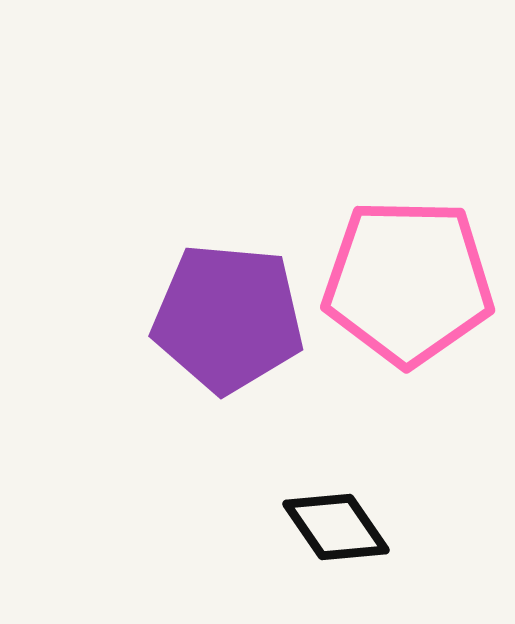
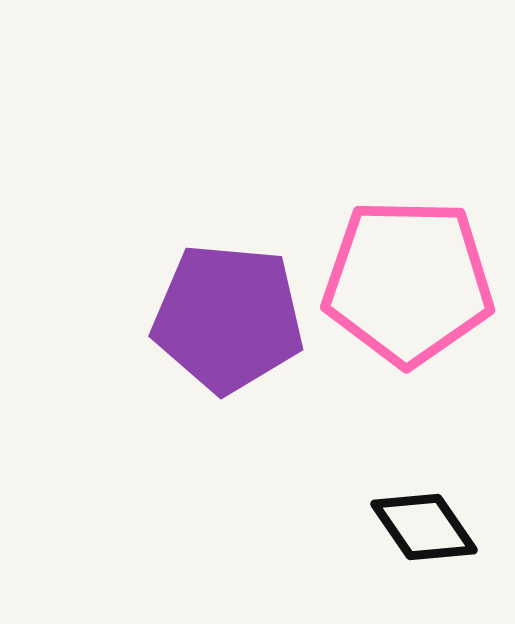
black diamond: moved 88 px right
